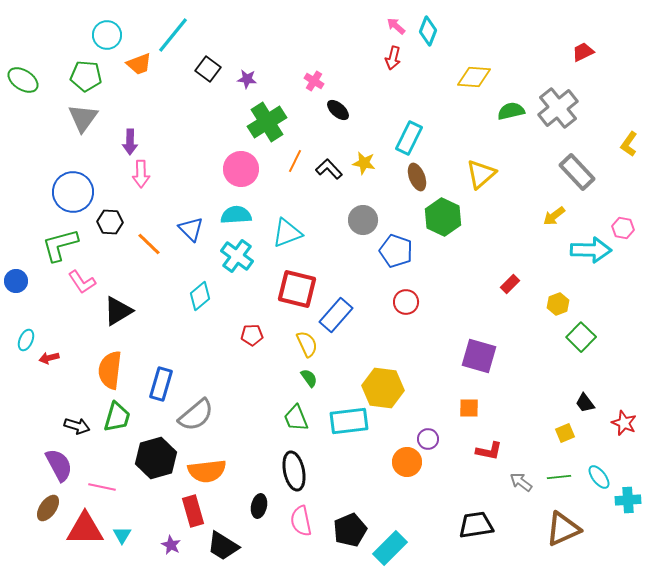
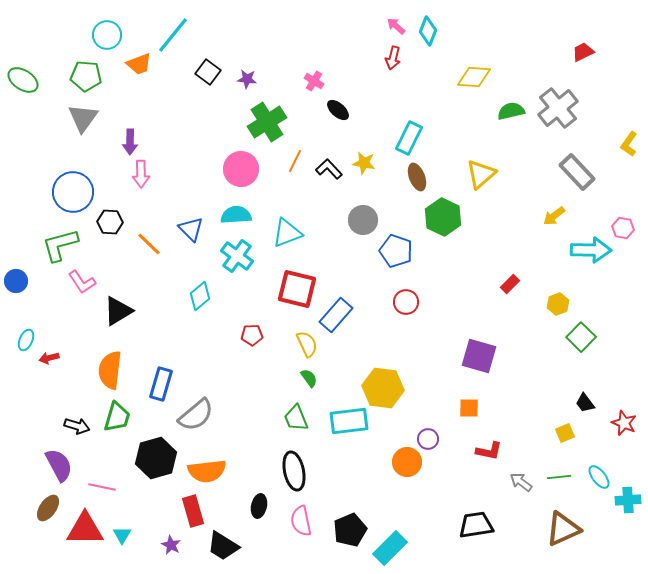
black square at (208, 69): moved 3 px down
